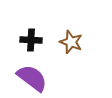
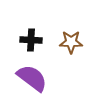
brown star: rotated 20 degrees counterclockwise
